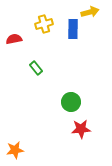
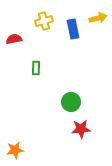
yellow arrow: moved 8 px right, 6 px down
yellow cross: moved 3 px up
blue rectangle: rotated 12 degrees counterclockwise
green rectangle: rotated 40 degrees clockwise
